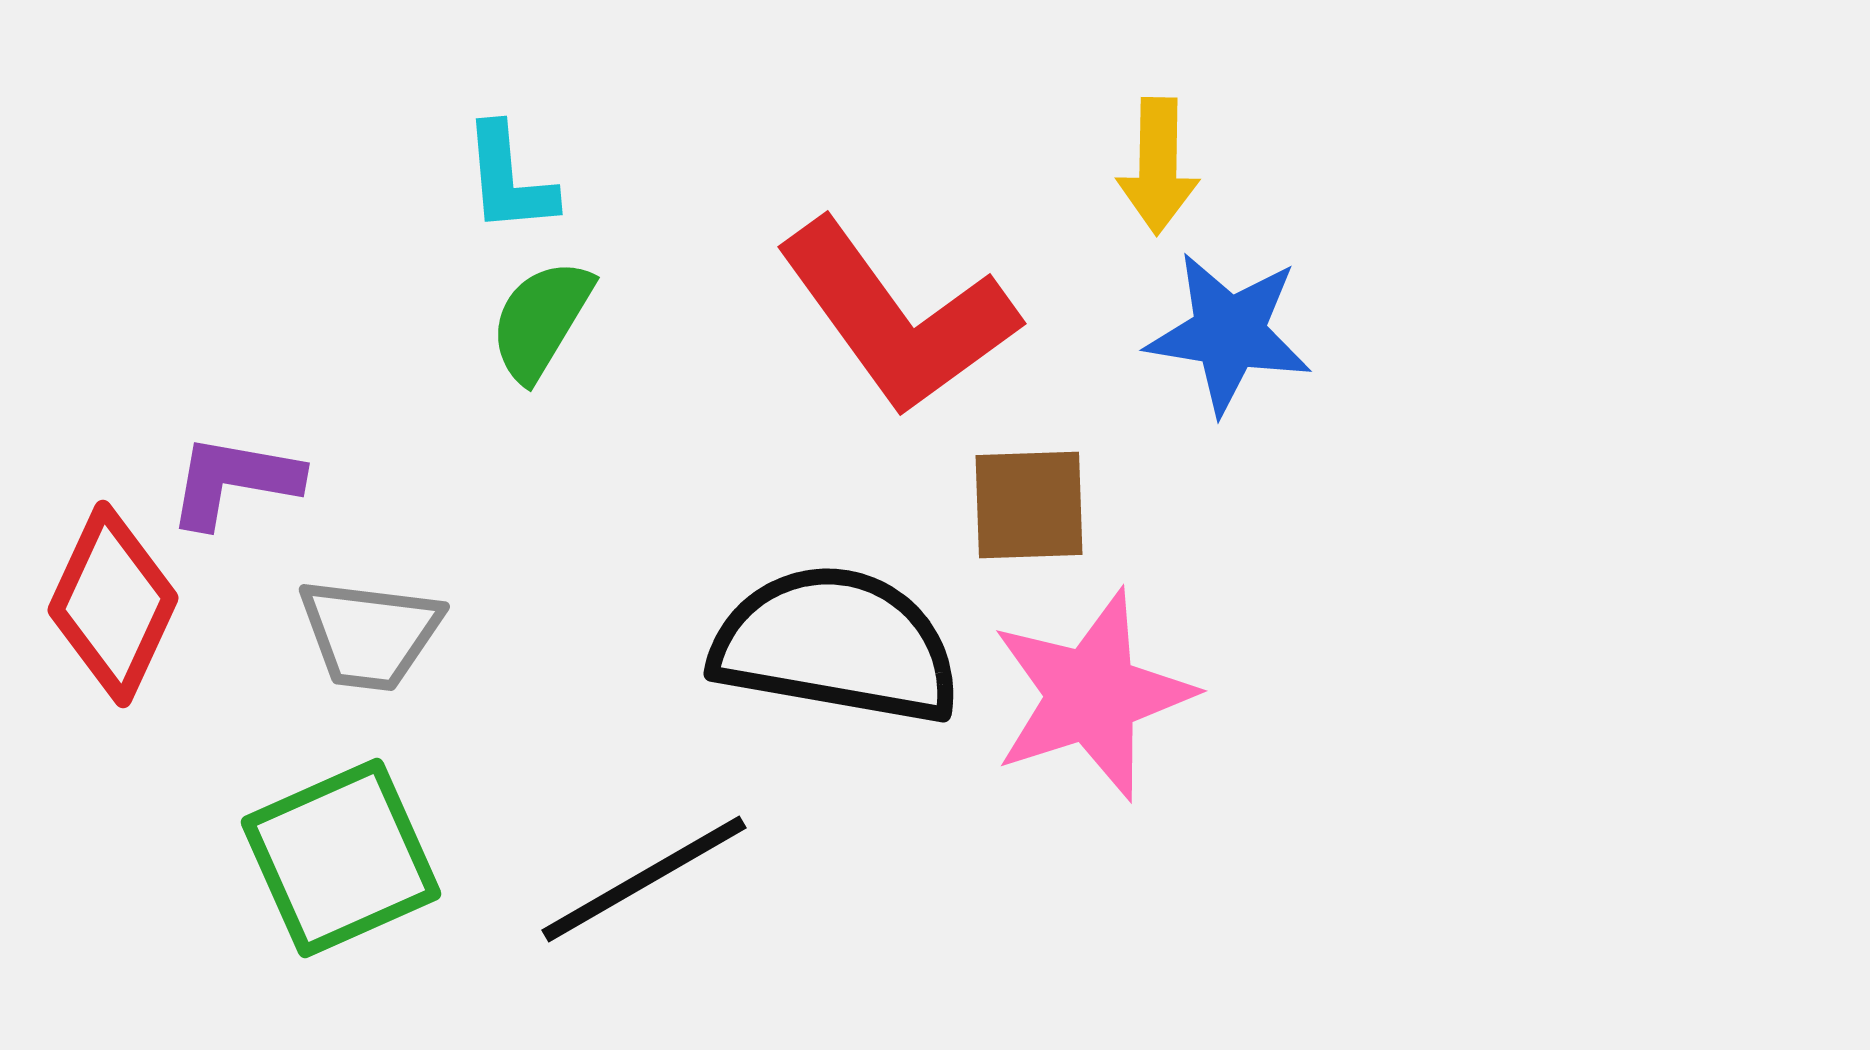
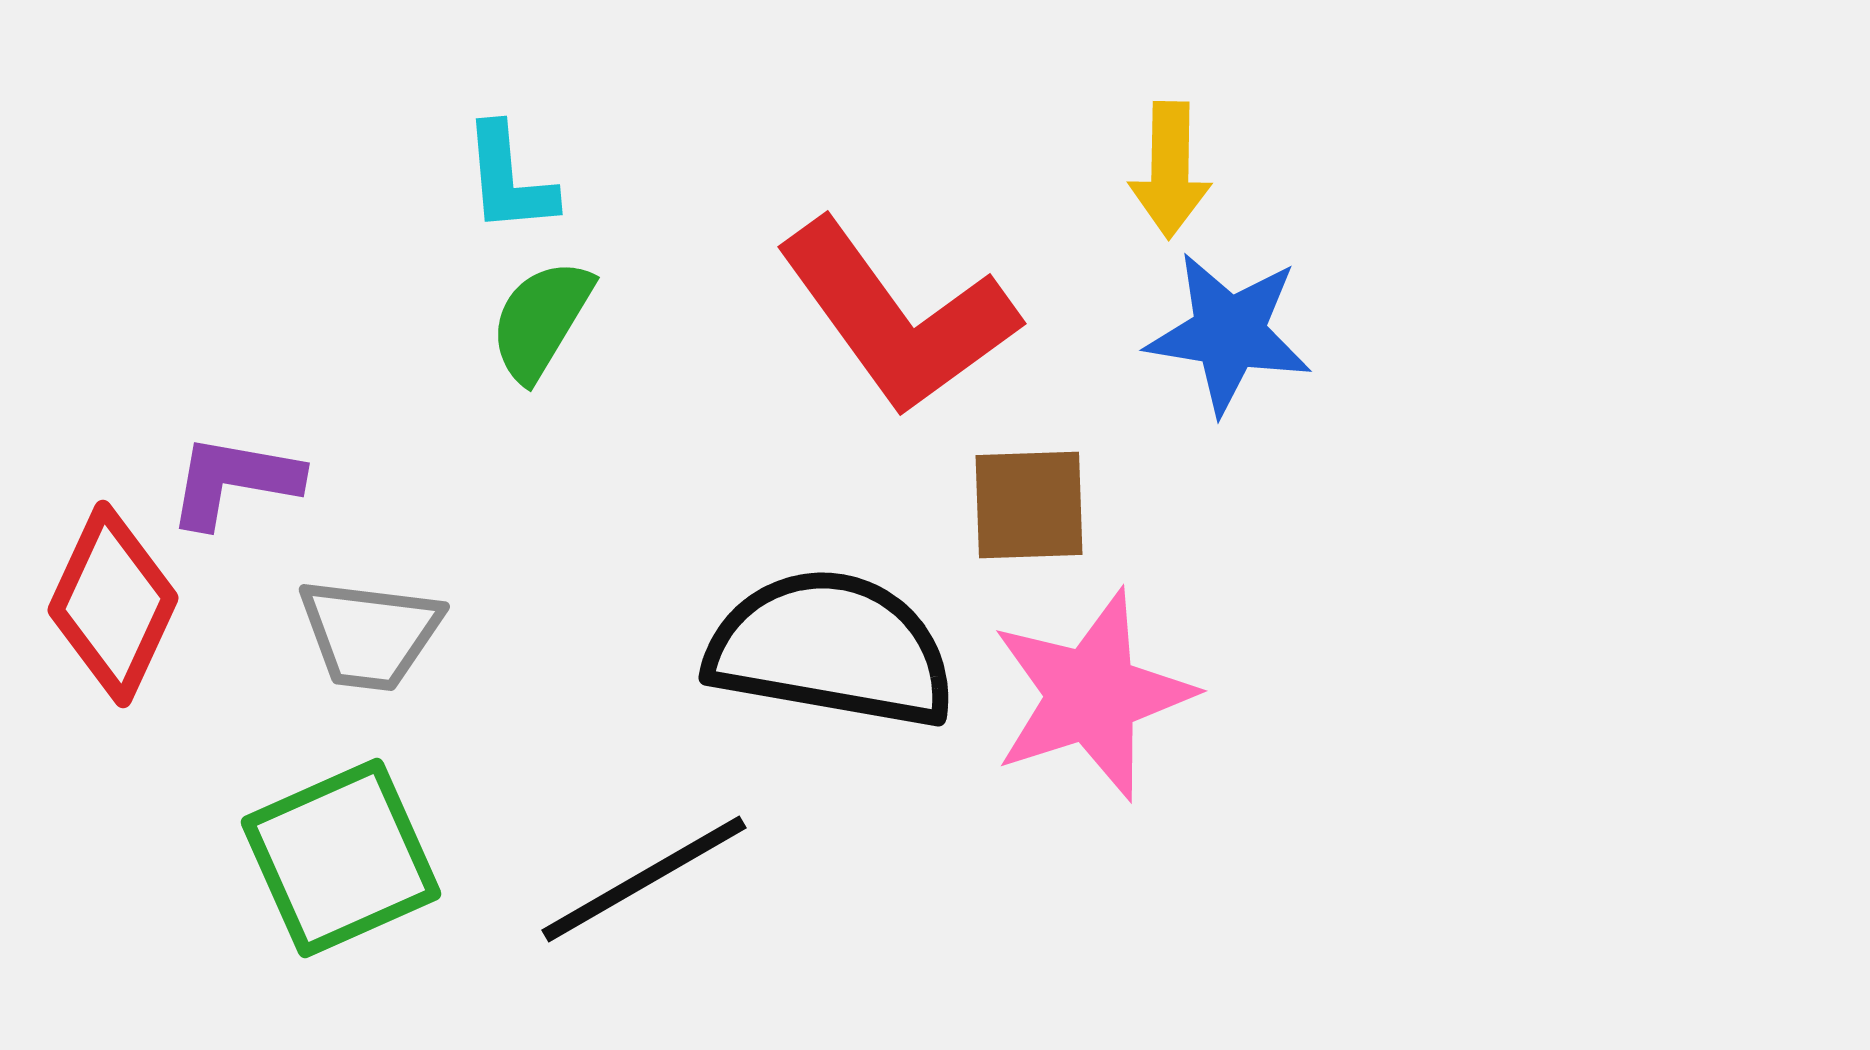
yellow arrow: moved 12 px right, 4 px down
black semicircle: moved 5 px left, 4 px down
